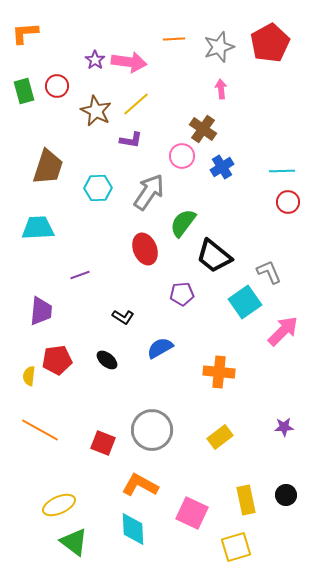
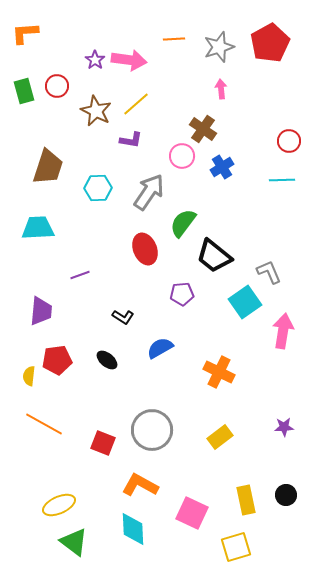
pink arrow at (129, 62): moved 2 px up
cyan line at (282, 171): moved 9 px down
red circle at (288, 202): moved 1 px right, 61 px up
pink arrow at (283, 331): rotated 36 degrees counterclockwise
orange cross at (219, 372): rotated 20 degrees clockwise
orange line at (40, 430): moved 4 px right, 6 px up
